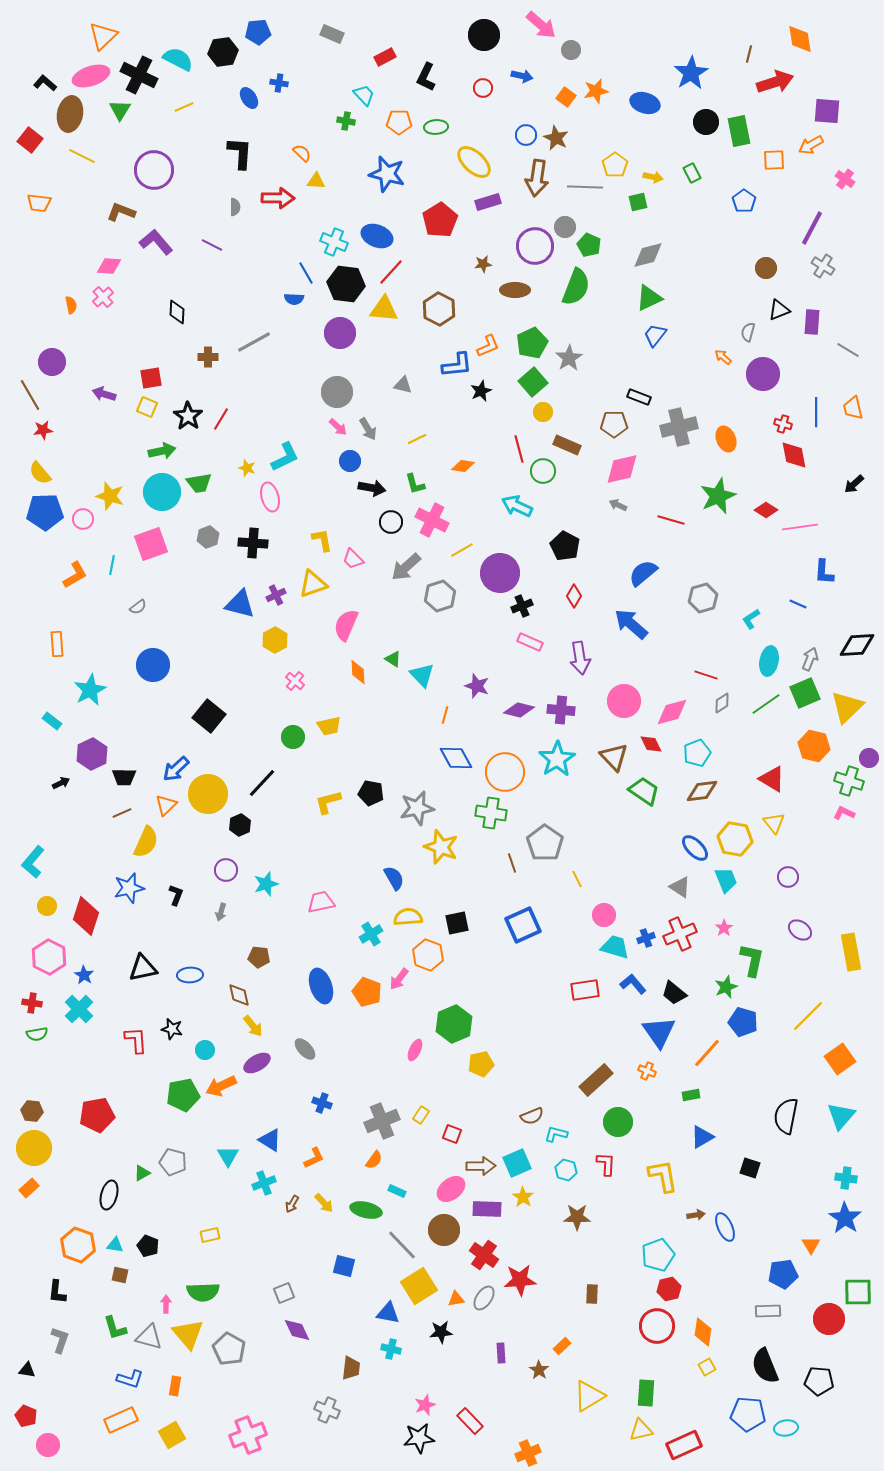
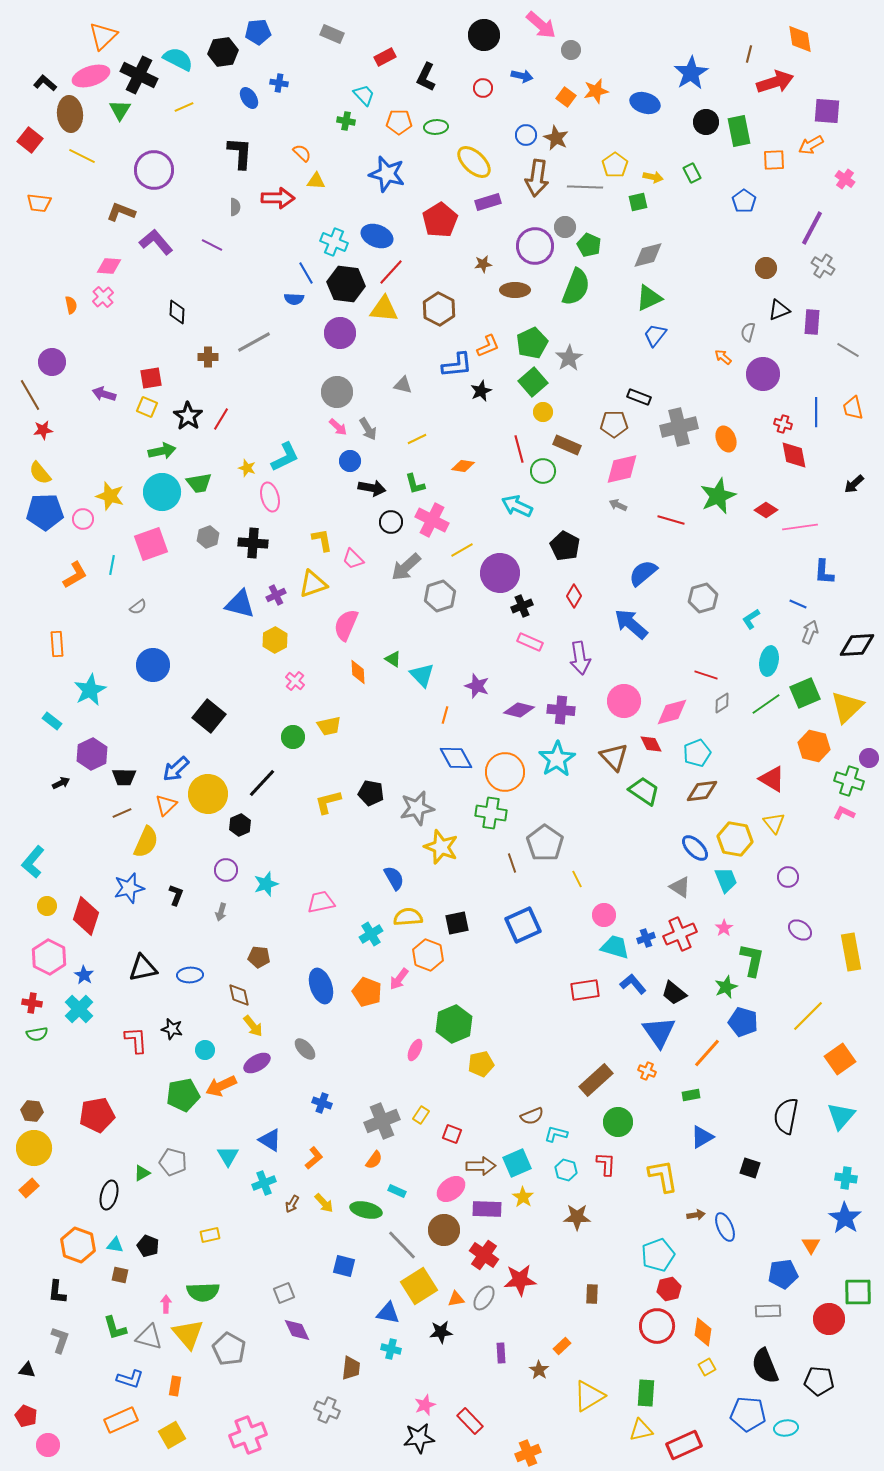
brown ellipse at (70, 114): rotated 16 degrees counterclockwise
gray arrow at (810, 659): moved 27 px up
orange L-shape at (314, 1158): rotated 15 degrees counterclockwise
